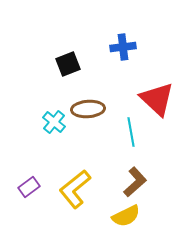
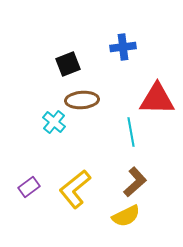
red triangle: rotated 42 degrees counterclockwise
brown ellipse: moved 6 px left, 9 px up
